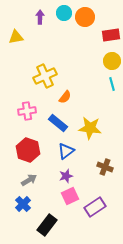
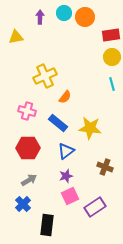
yellow circle: moved 4 px up
pink cross: rotated 24 degrees clockwise
red hexagon: moved 2 px up; rotated 20 degrees counterclockwise
black rectangle: rotated 30 degrees counterclockwise
